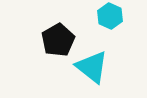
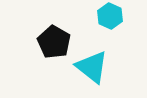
black pentagon: moved 4 px left, 2 px down; rotated 12 degrees counterclockwise
